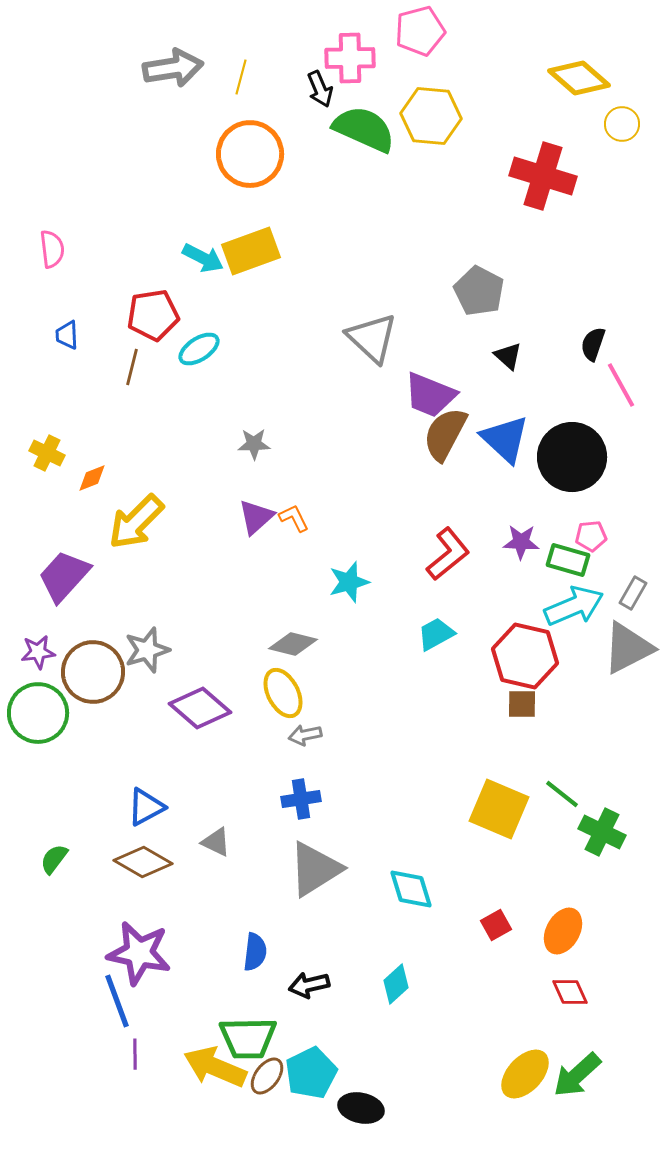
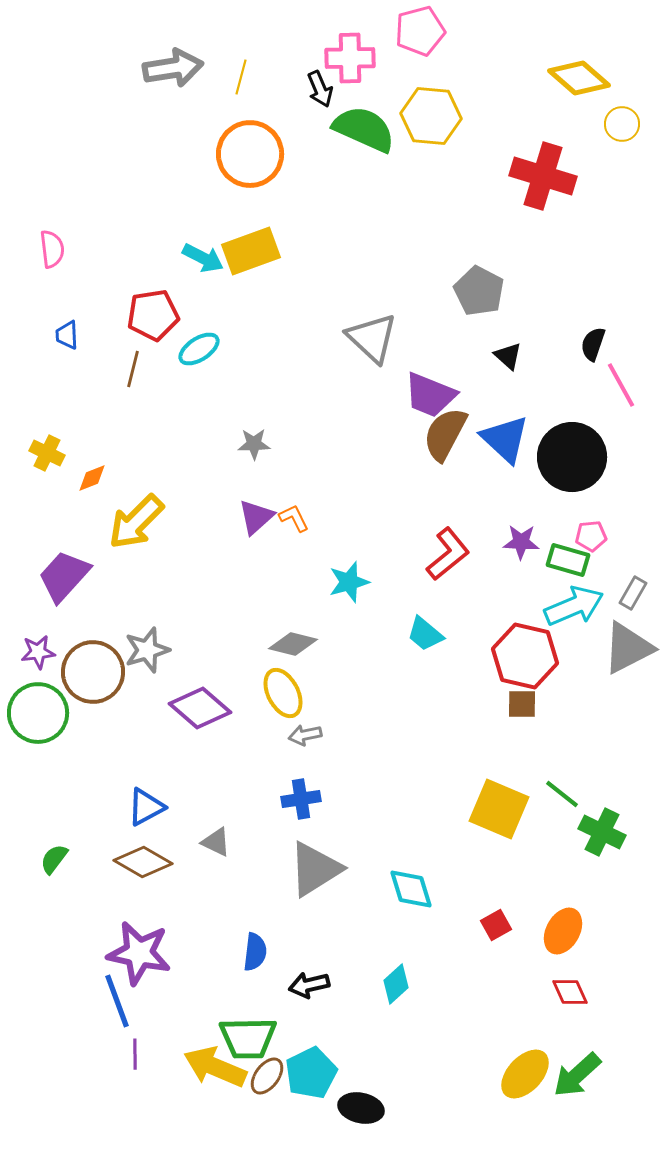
brown line at (132, 367): moved 1 px right, 2 px down
cyan trapezoid at (436, 634): moved 11 px left; rotated 111 degrees counterclockwise
